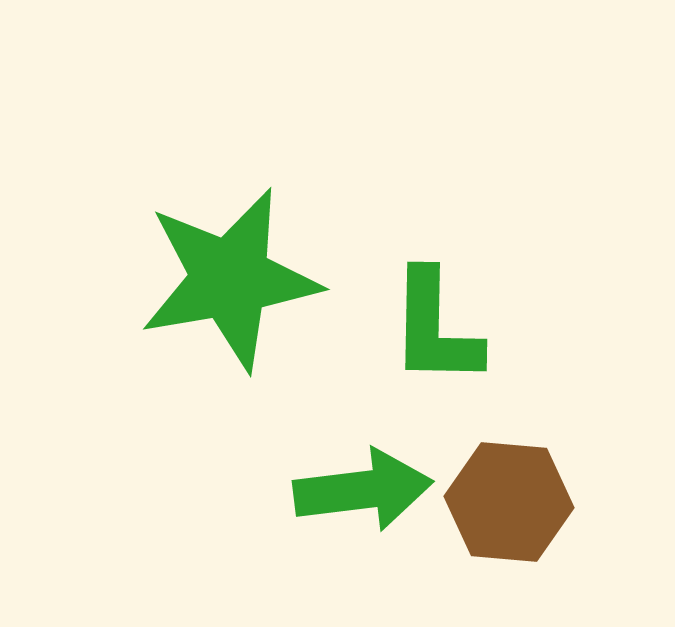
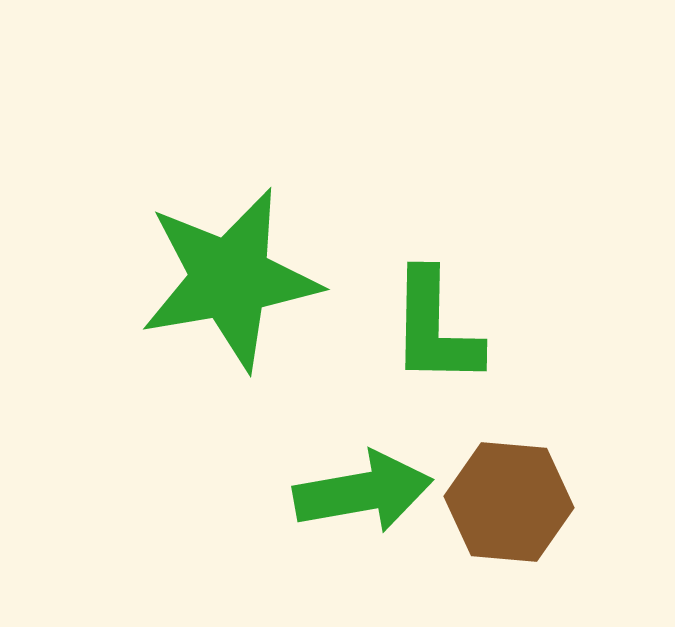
green arrow: moved 2 px down; rotated 3 degrees counterclockwise
